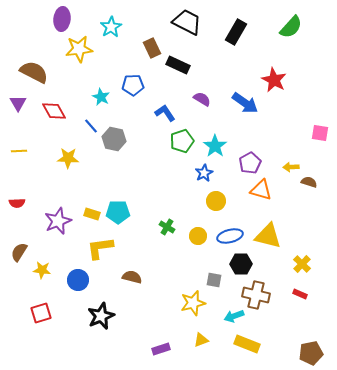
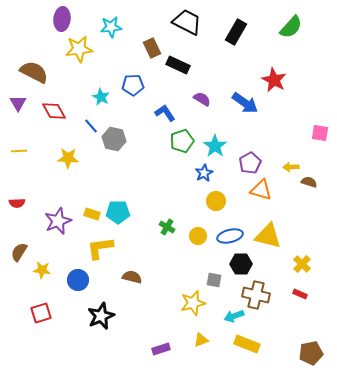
cyan star at (111, 27): rotated 25 degrees clockwise
